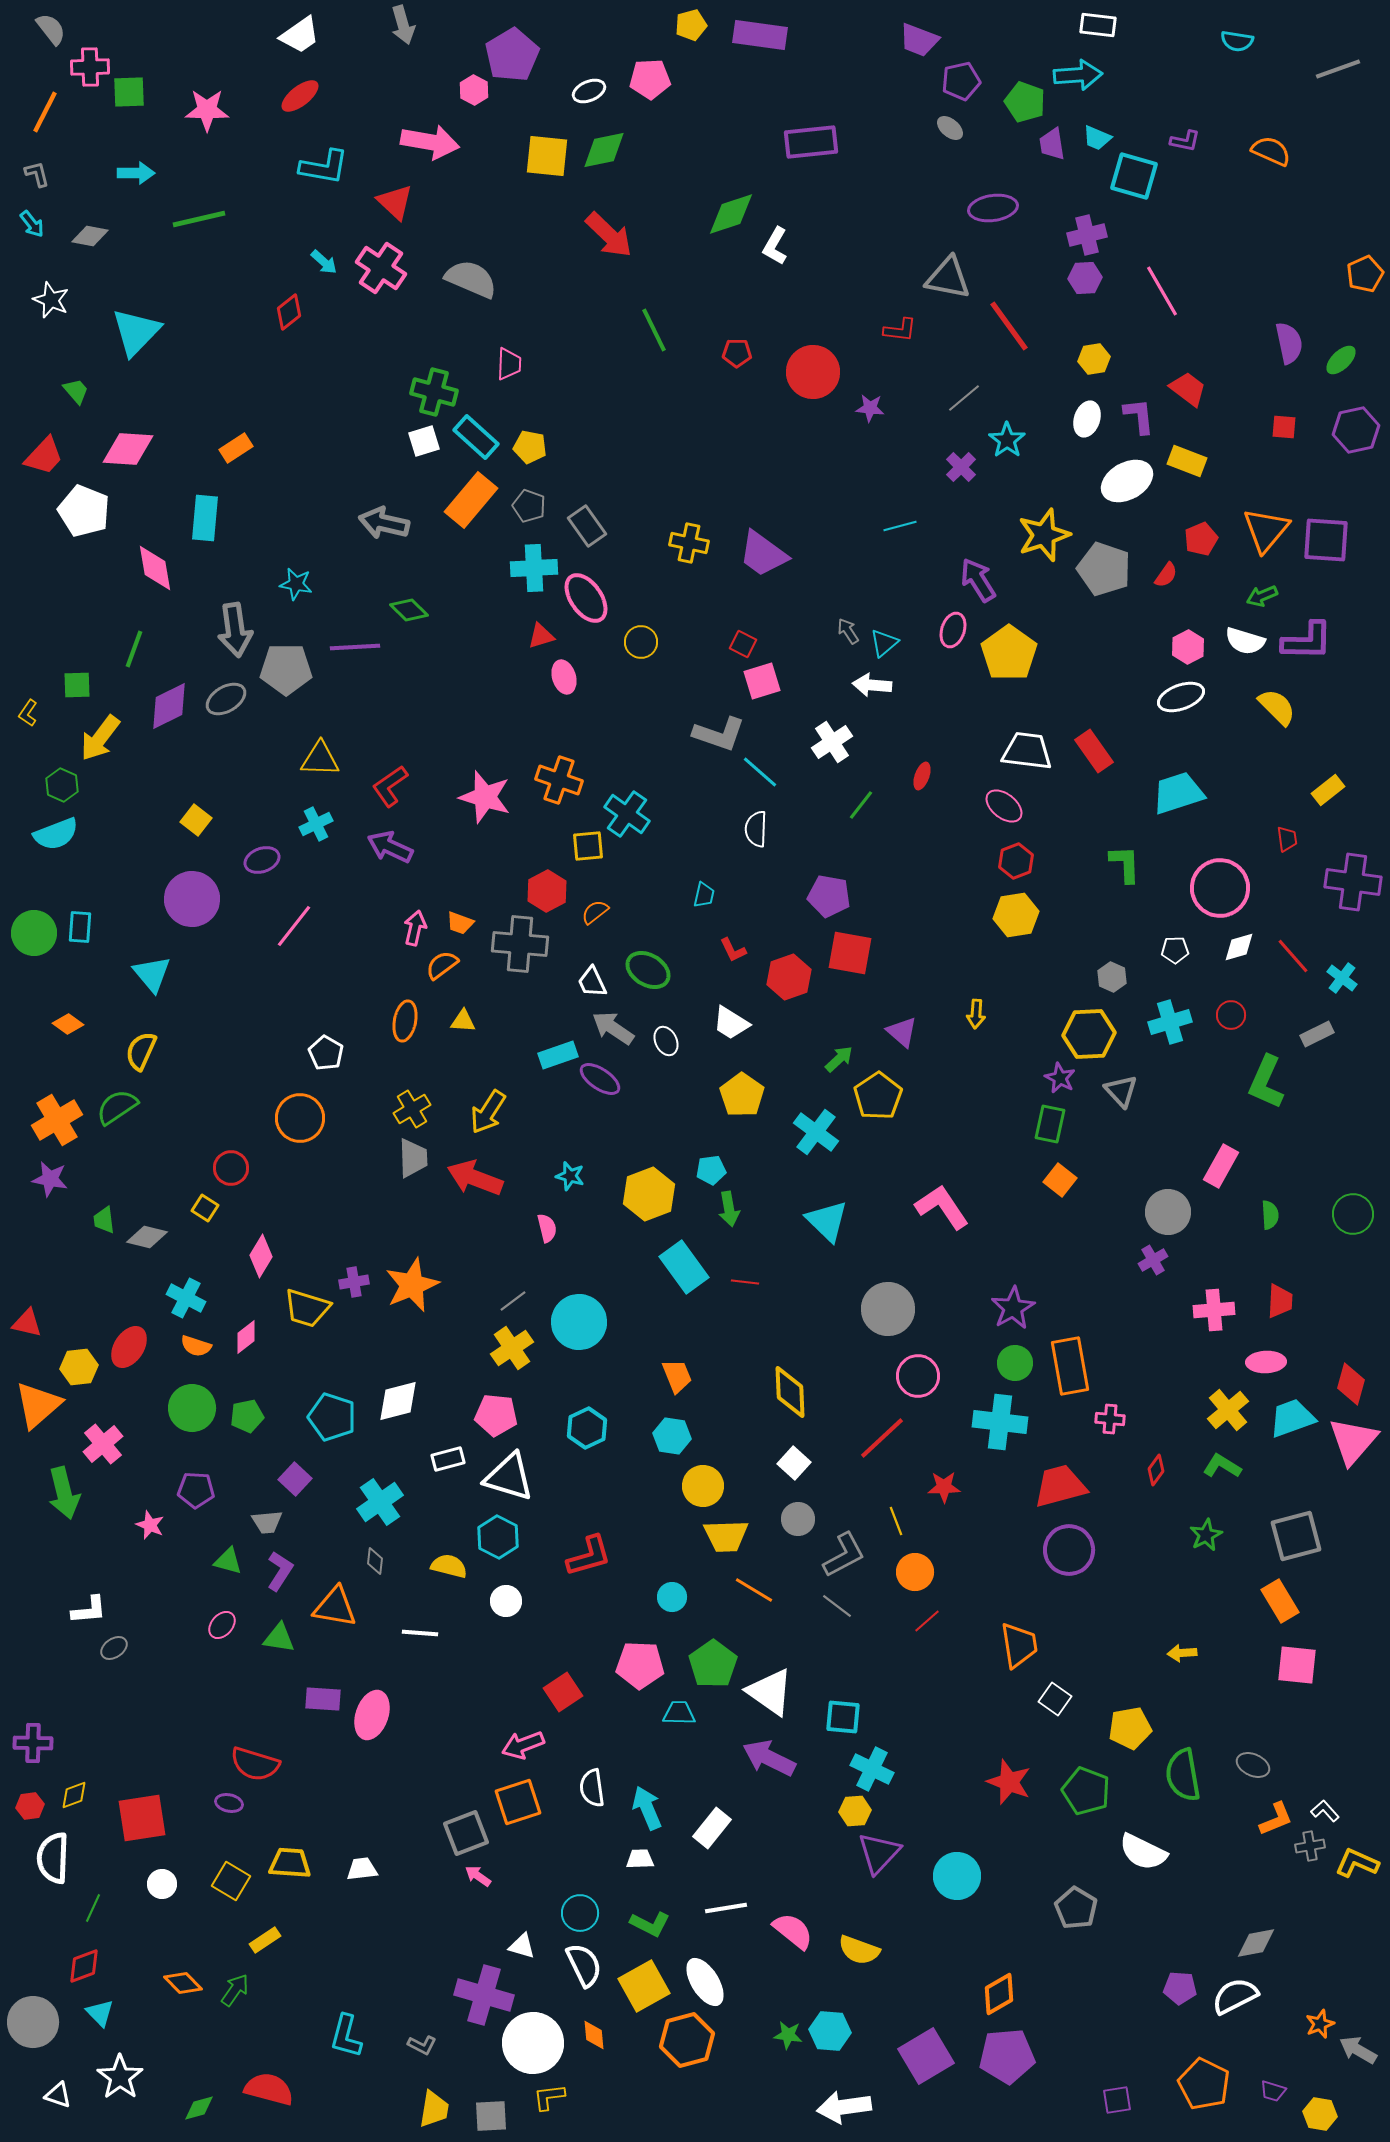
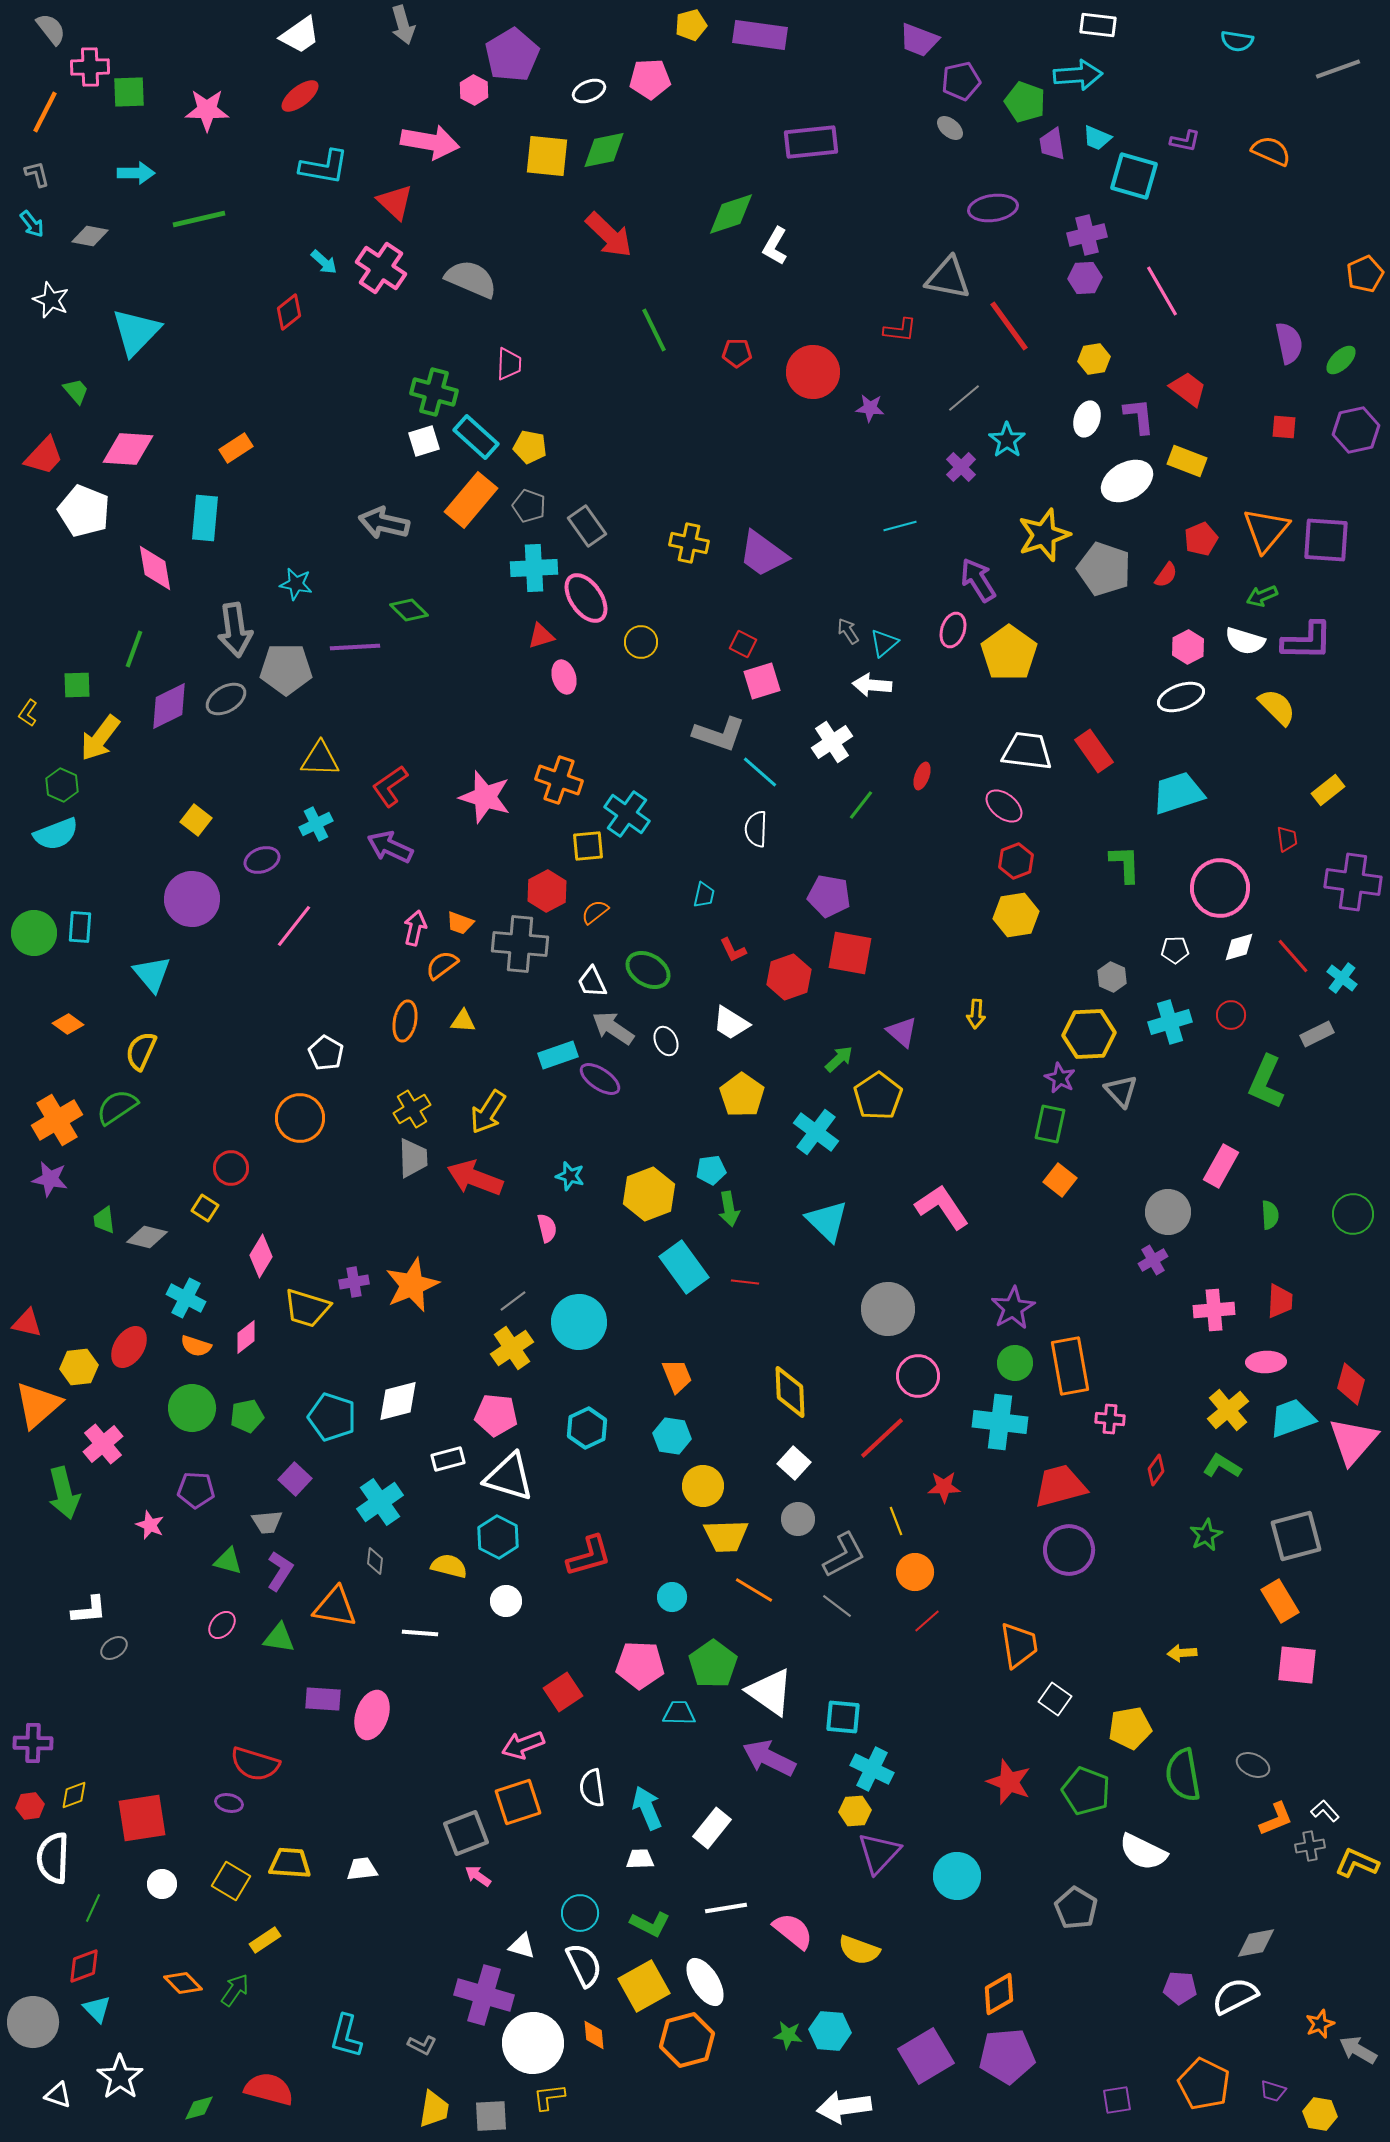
cyan triangle at (100, 2013): moved 3 px left, 4 px up
